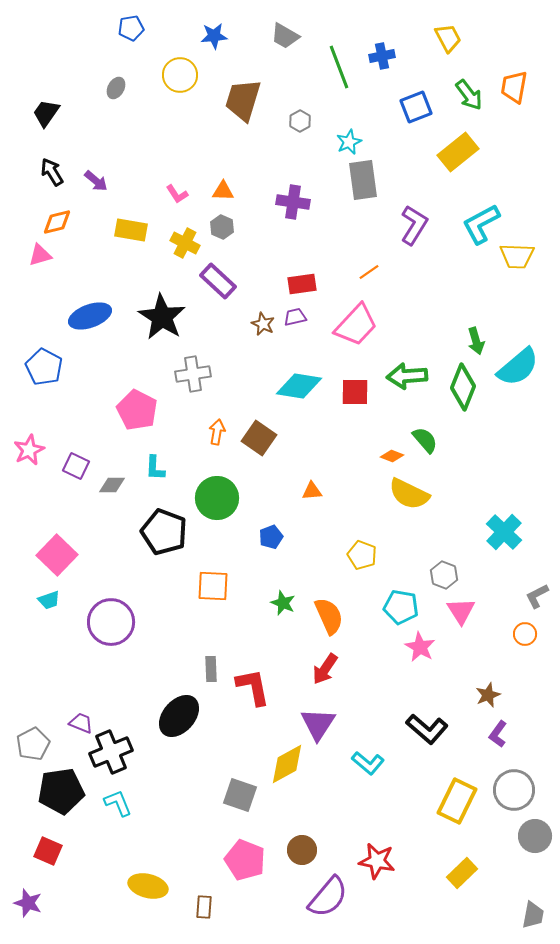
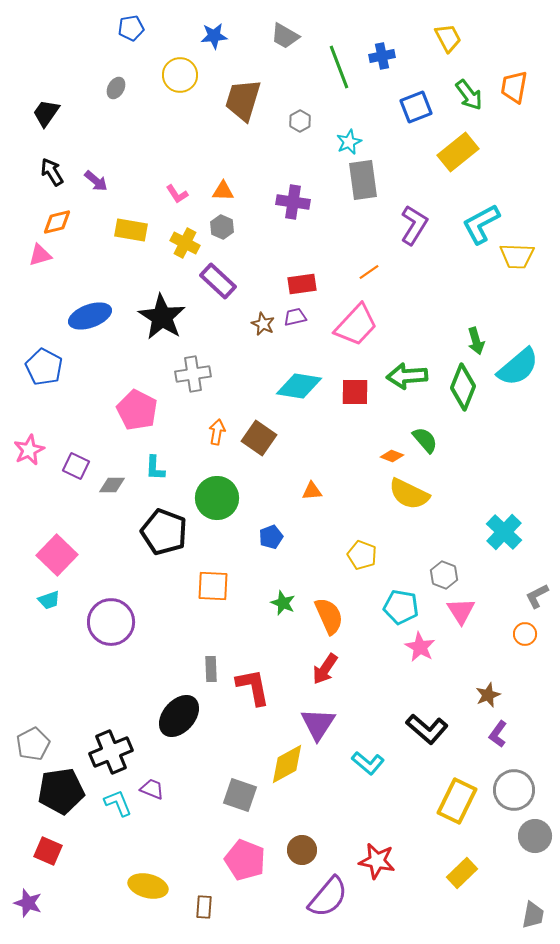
purple trapezoid at (81, 723): moved 71 px right, 66 px down
